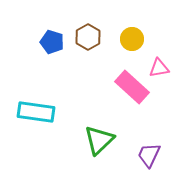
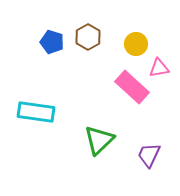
yellow circle: moved 4 px right, 5 px down
